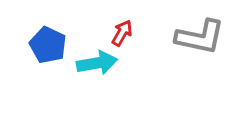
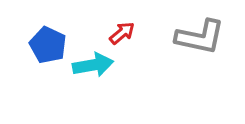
red arrow: rotated 20 degrees clockwise
cyan arrow: moved 4 px left, 2 px down
